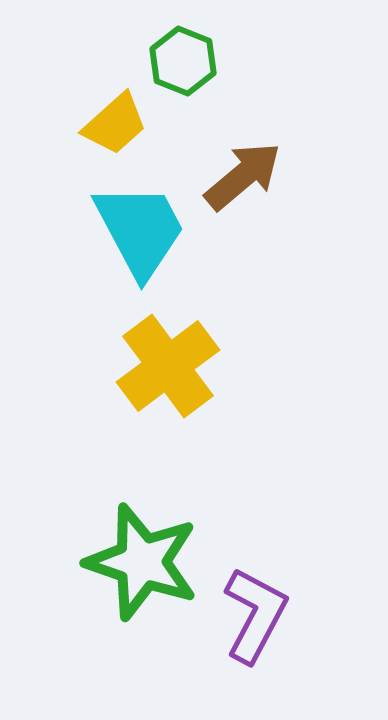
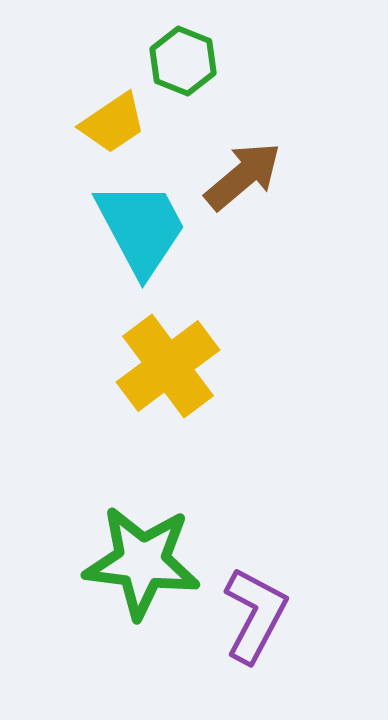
yellow trapezoid: moved 2 px left, 1 px up; rotated 8 degrees clockwise
cyan trapezoid: moved 1 px right, 2 px up
green star: rotated 12 degrees counterclockwise
